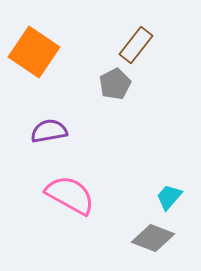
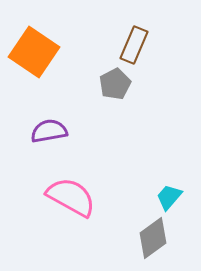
brown rectangle: moved 2 px left; rotated 15 degrees counterclockwise
pink semicircle: moved 1 px right, 2 px down
gray diamond: rotated 57 degrees counterclockwise
